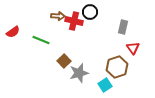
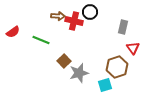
cyan square: rotated 16 degrees clockwise
